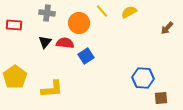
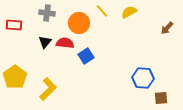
yellow L-shape: moved 4 px left; rotated 40 degrees counterclockwise
